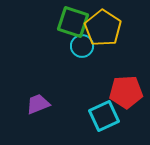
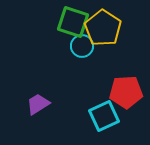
purple trapezoid: rotated 10 degrees counterclockwise
